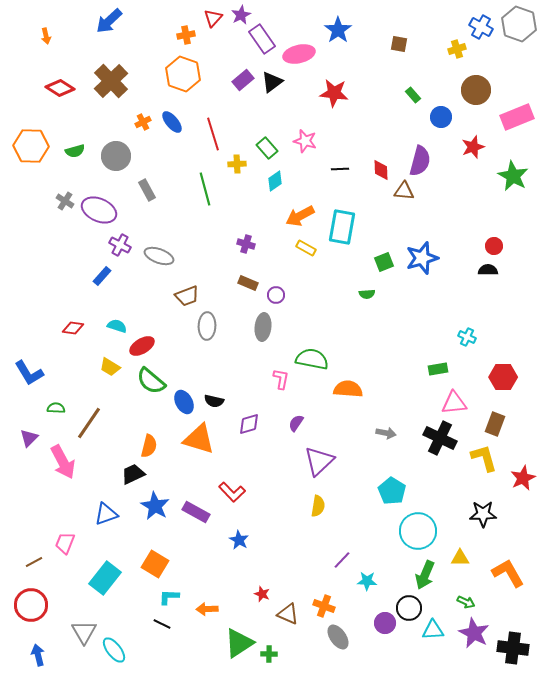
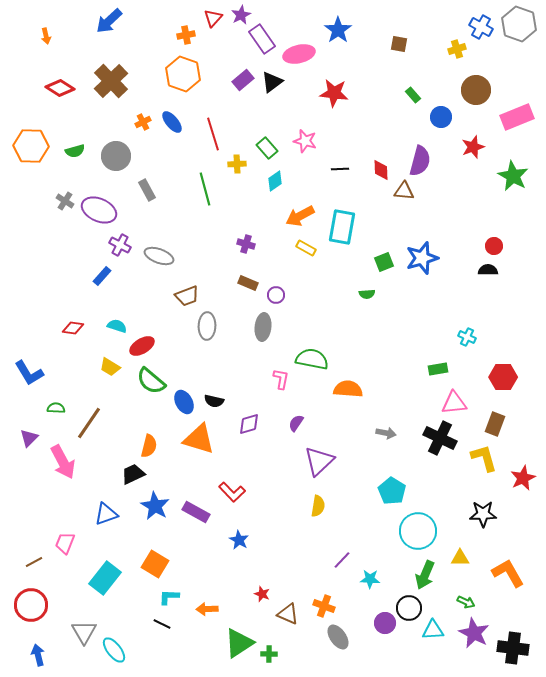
cyan star at (367, 581): moved 3 px right, 2 px up
